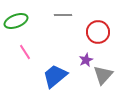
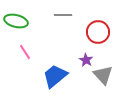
green ellipse: rotated 35 degrees clockwise
purple star: rotated 16 degrees counterclockwise
gray triangle: rotated 25 degrees counterclockwise
